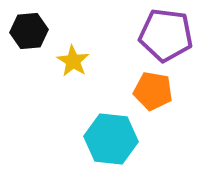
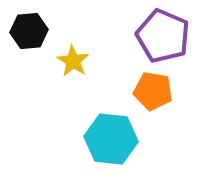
purple pentagon: moved 3 px left, 1 px down; rotated 16 degrees clockwise
